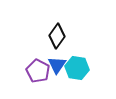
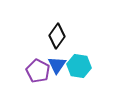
cyan hexagon: moved 2 px right, 2 px up
